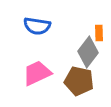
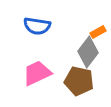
orange rectangle: moved 1 px left, 1 px up; rotated 63 degrees clockwise
